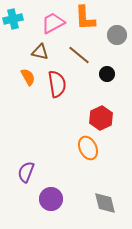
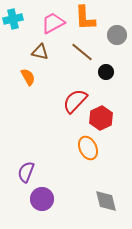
brown line: moved 3 px right, 3 px up
black circle: moved 1 px left, 2 px up
red semicircle: moved 18 px right, 17 px down; rotated 128 degrees counterclockwise
purple circle: moved 9 px left
gray diamond: moved 1 px right, 2 px up
